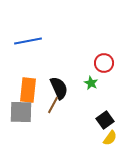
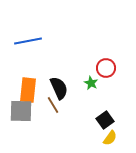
red circle: moved 2 px right, 5 px down
brown line: rotated 60 degrees counterclockwise
gray square: moved 1 px up
